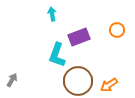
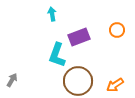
orange arrow: moved 6 px right
